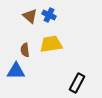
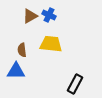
brown triangle: rotated 49 degrees clockwise
yellow trapezoid: rotated 15 degrees clockwise
brown semicircle: moved 3 px left
black rectangle: moved 2 px left, 1 px down
